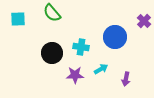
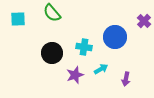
cyan cross: moved 3 px right
purple star: rotated 18 degrees counterclockwise
